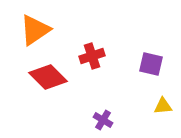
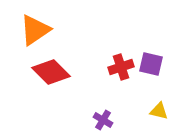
red cross: moved 29 px right, 11 px down
red diamond: moved 3 px right, 5 px up
yellow triangle: moved 4 px left, 5 px down; rotated 18 degrees clockwise
